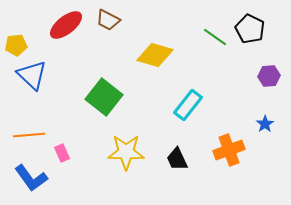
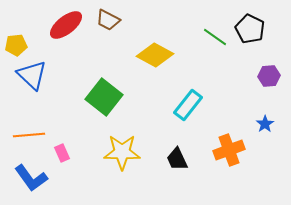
yellow diamond: rotated 12 degrees clockwise
yellow star: moved 4 px left
